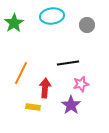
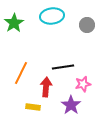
black line: moved 5 px left, 4 px down
pink star: moved 2 px right
red arrow: moved 1 px right, 1 px up
